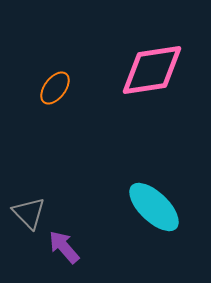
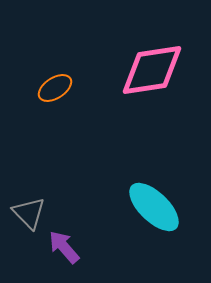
orange ellipse: rotated 20 degrees clockwise
